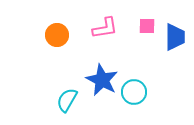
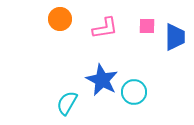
orange circle: moved 3 px right, 16 px up
cyan semicircle: moved 3 px down
